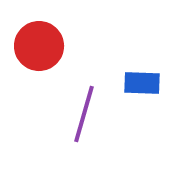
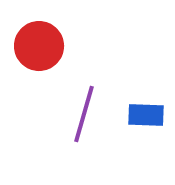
blue rectangle: moved 4 px right, 32 px down
